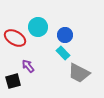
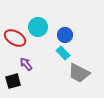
purple arrow: moved 2 px left, 2 px up
